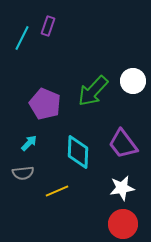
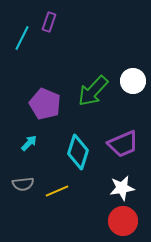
purple rectangle: moved 1 px right, 4 px up
purple trapezoid: rotated 76 degrees counterclockwise
cyan diamond: rotated 16 degrees clockwise
gray semicircle: moved 11 px down
red circle: moved 3 px up
